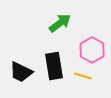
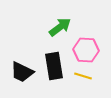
green arrow: moved 4 px down
pink hexagon: moved 6 px left; rotated 25 degrees counterclockwise
black trapezoid: moved 1 px right
